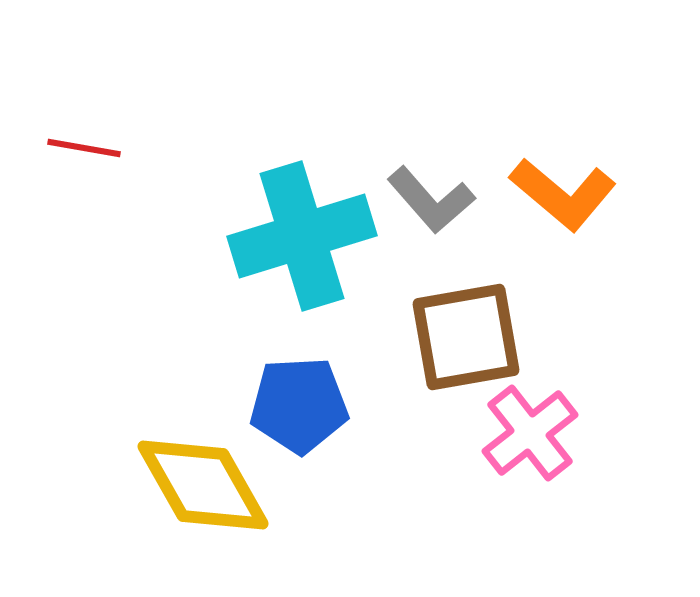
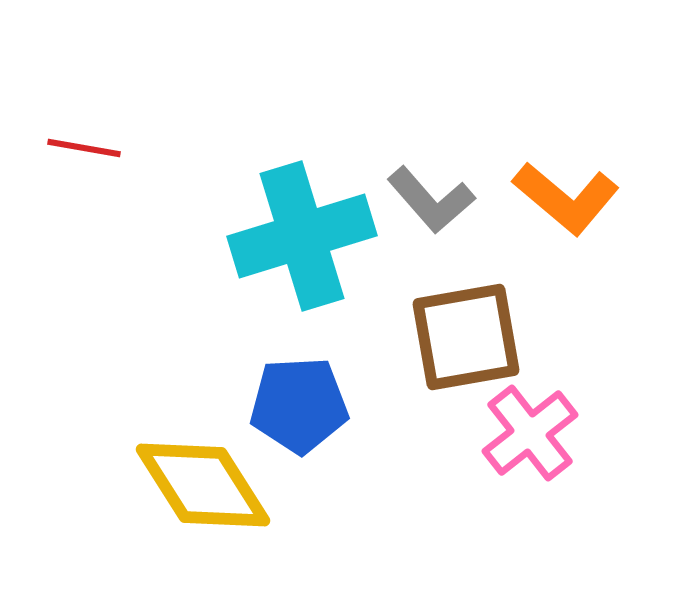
orange L-shape: moved 3 px right, 4 px down
yellow diamond: rotated 3 degrees counterclockwise
